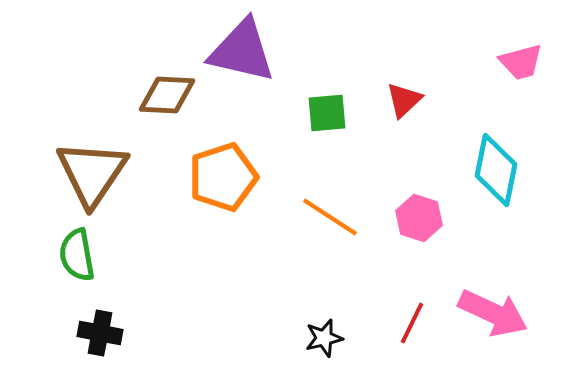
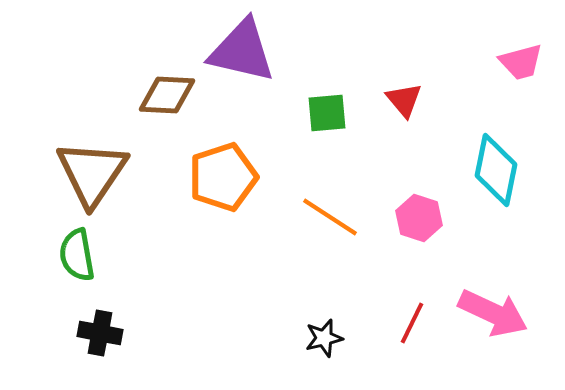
red triangle: rotated 27 degrees counterclockwise
